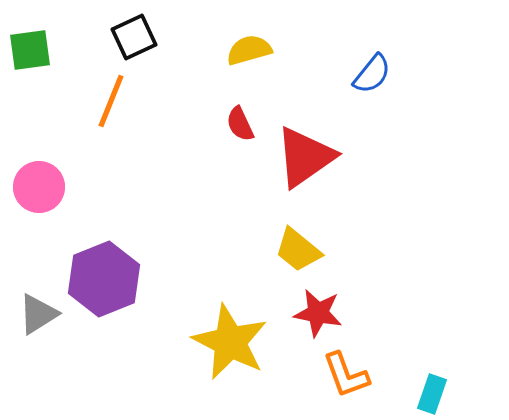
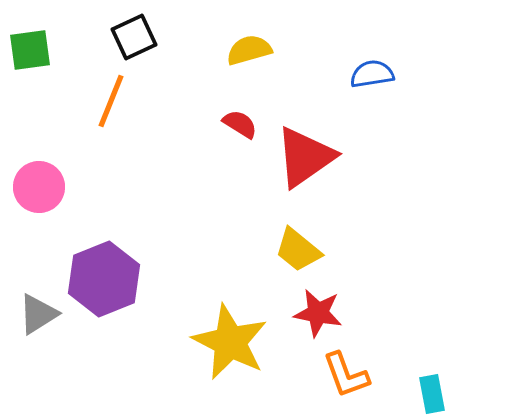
blue semicircle: rotated 138 degrees counterclockwise
red semicircle: rotated 147 degrees clockwise
cyan rectangle: rotated 30 degrees counterclockwise
